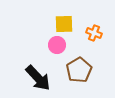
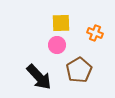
yellow square: moved 3 px left, 1 px up
orange cross: moved 1 px right
black arrow: moved 1 px right, 1 px up
